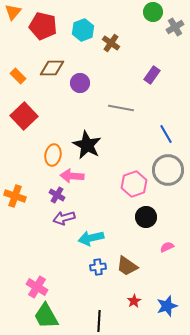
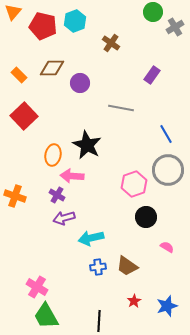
cyan hexagon: moved 8 px left, 9 px up
orange rectangle: moved 1 px right, 1 px up
pink semicircle: rotated 56 degrees clockwise
